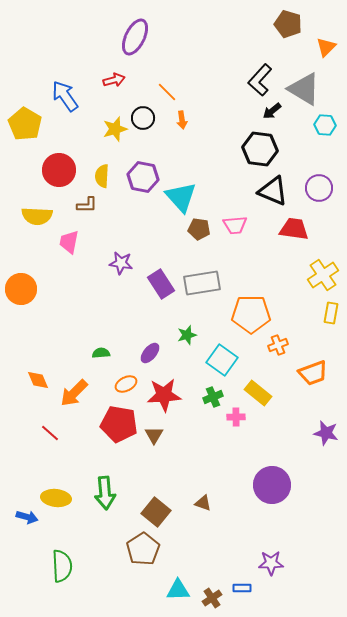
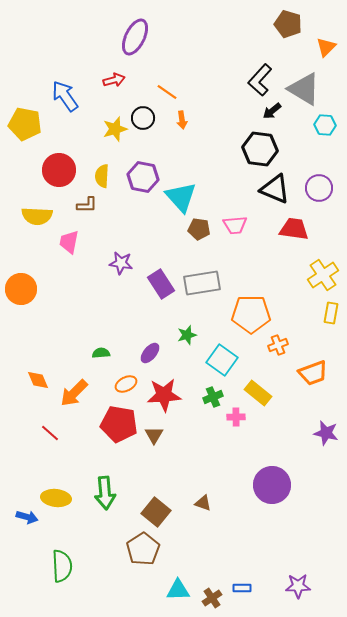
orange line at (167, 92): rotated 10 degrees counterclockwise
yellow pentagon at (25, 124): rotated 20 degrees counterclockwise
black triangle at (273, 191): moved 2 px right, 2 px up
purple star at (271, 563): moved 27 px right, 23 px down
